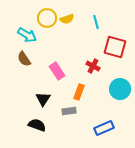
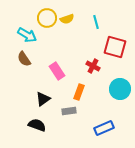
black triangle: rotated 21 degrees clockwise
